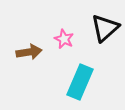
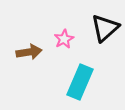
pink star: rotated 18 degrees clockwise
